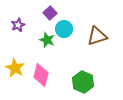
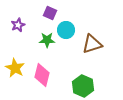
purple square: rotated 24 degrees counterclockwise
cyan circle: moved 2 px right, 1 px down
brown triangle: moved 5 px left, 8 px down
green star: rotated 21 degrees counterclockwise
pink diamond: moved 1 px right
green hexagon: moved 4 px down
